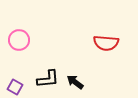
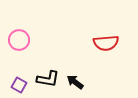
red semicircle: rotated 10 degrees counterclockwise
black L-shape: rotated 15 degrees clockwise
purple square: moved 4 px right, 2 px up
